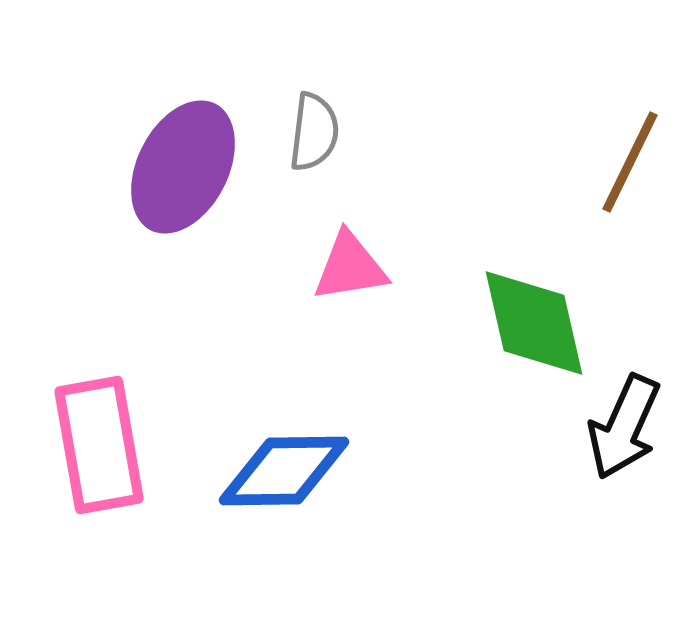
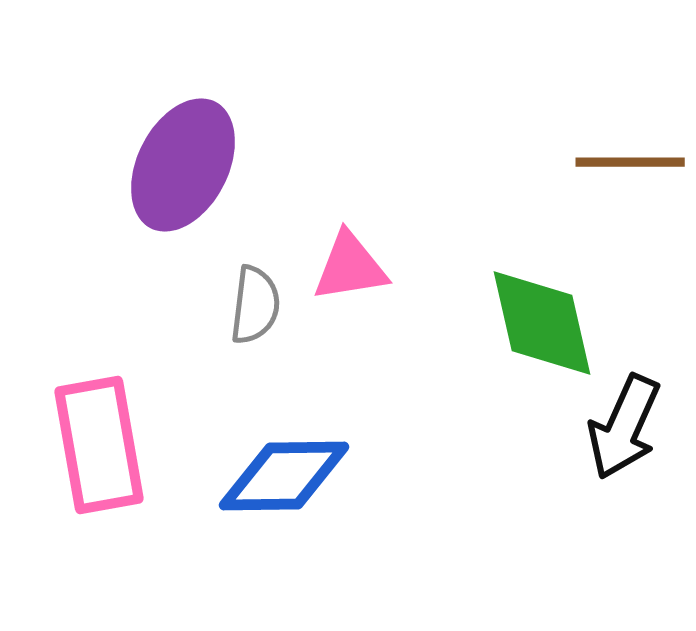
gray semicircle: moved 59 px left, 173 px down
brown line: rotated 64 degrees clockwise
purple ellipse: moved 2 px up
green diamond: moved 8 px right
blue diamond: moved 5 px down
